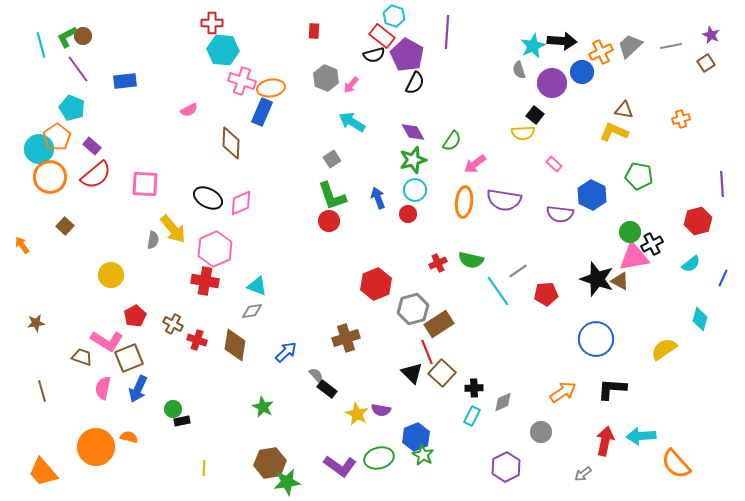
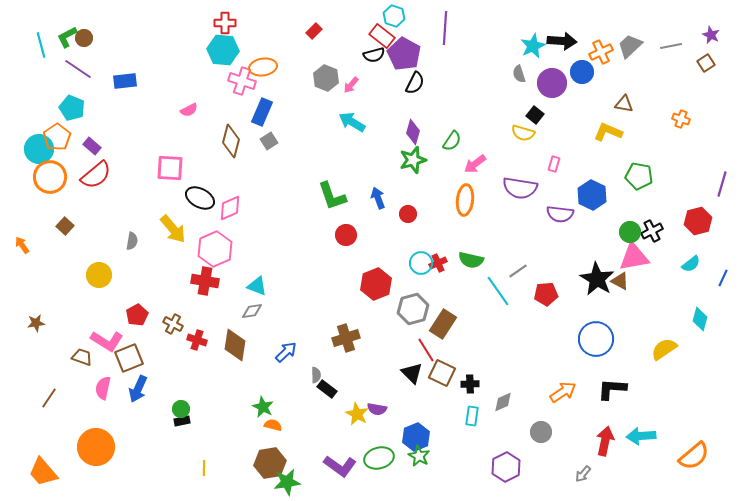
red cross at (212, 23): moved 13 px right
red rectangle at (314, 31): rotated 42 degrees clockwise
purple line at (447, 32): moved 2 px left, 4 px up
brown circle at (83, 36): moved 1 px right, 2 px down
purple pentagon at (407, 55): moved 3 px left, 1 px up
purple line at (78, 69): rotated 20 degrees counterclockwise
gray semicircle at (519, 70): moved 4 px down
orange ellipse at (271, 88): moved 8 px left, 21 px up
brown triangle at (624, 110): moved 6 px up
orange cross at (681, 119): rotated 36 degrees clockwise
purple diamond at (413, 132): rotated 45 degrees clockwise
yellow L-shape at (614, 132): moved 6 px left
yellow semicircle at (523, 133): rotated 20 degrees clockwise
brown diamond at (231, 143): moved 2 px up; rotated 12 degrees clockwise
gray square at (332, 159): moved 63 px left, 18 px up
pink rectangle at (554, 164): rotated 63 degrees clockwise
pink square at (145, 184): moved 25 px right, 16 px up
purple line at (722, 184): rotated 20 degrees clockwise
cyan circle at (415, 190): moved 6 px right, 73 px down
black ellipse at (208, 198): moved 8 px left
purple semicircle at (504, 200): moved 16 px right, 12 px up
orange ellipse at (464, 202): moved 1 px right, 2 px up
pink diamond at (241, 203): moved 11 px left, 5 px down
red circle at (329, 221): moved 17 px right, 14 px down
gray semicircle at (153, 240): moved 21 px left, 1 px down
black cross at (652, 244): moved 13 px up
yellow circle at (111, 275): moved 12 px left
black star at (597, 279): rotated 12 degrees clockwise
red pentagon at (135, 316): moved 2 px right, 1 px up
brown rectangle at (439, 324): moved 4 px right; rotated 24 degrees counterclockwise
red line at (427, 352): moved 1 px left, 2 px up; rotated 10 degrees counterclockwise
brown square at (442, 373): rotated 16 degrees counterclockwise
gray semicircle at (316, 375): rotated 42 degrees clockwise
black cross at (474, 388): moved 4 px left, 4 px up
brown line at (42, 391): moved 7 px right, 7 px down; rotated 50 degrees clockwise
green circle at (173, 409): moved 8 px right
purple semicircle at (381, 410): moved 4 px left, 1 px up
cyan rectangle at (472, 416): rotated 18 degrees counterclockwise
orange semicircle at (129, 437): moved 144 px right, 12 px up
green star at (423, 455): moved 4 px left, 1 px down
orange semicircle at (676, 464): moved 18 px right, 8 px up; rotated 88 degrees counterclockwise
gray arrow at (583, 474): rotated 12 degrees counterclockwise
